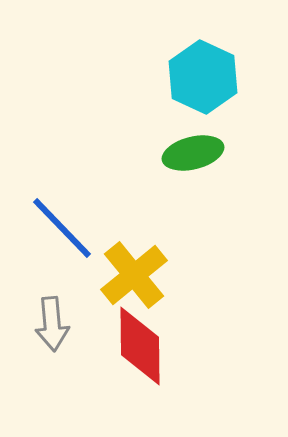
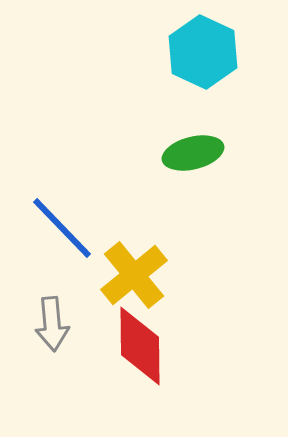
cyan hexagon: moved 25 px up
